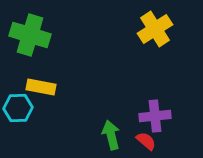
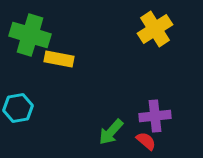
yellow rectangle: moved 18 px right, 28 px up
cyan hexagon: rotated 8 degrees counterclockwise
green arrow: moved 3 px up; rotated 124 degrees counterclockwise
